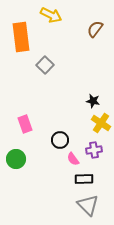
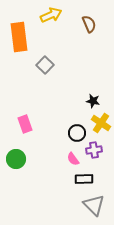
yellow arrow: rotated 50 degrees counterclockwise
brown semicircle: moved 6 px left, 5 px up; rotated 120 degrees clockwise
orange rectangle: moved 2 px left
black circle: moved 17 px right, 7 px up
gray triangle: moved 6 px right
